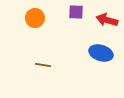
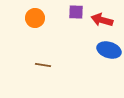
red arrow: moved 5 px left
blue ellipse: moved 8 px right, 3 px up
